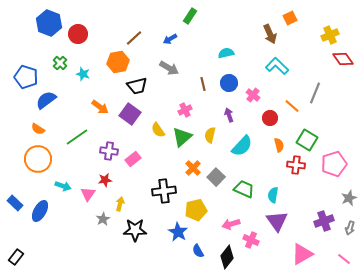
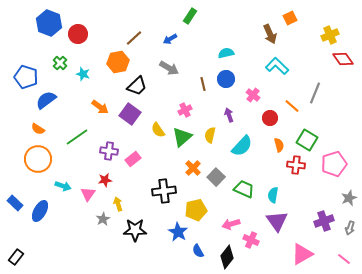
blue circle at (229, 83): moved 3 px left, 4 px up
black trapezoid at (137, 86): rotated 30 degrees counterclockwise
yellow arrow at (120, 204): moved 2 px left; rotated 32 degrees counterclockwise
